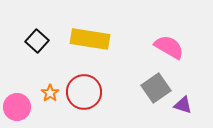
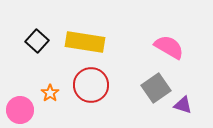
yellow rectangle: moved 5 px left, 3 px down
red circle: moved 7 px right, 7 px up
pink circle: moved 3 px right, 3 px down
